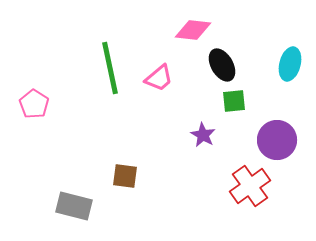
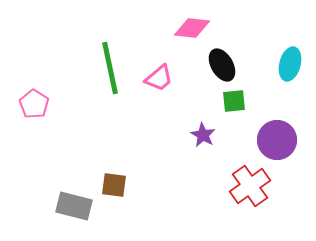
pink diamond: moved 1 px left, 2 px up
brown square: moved 11 px left, 9 px down
